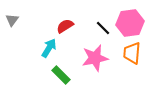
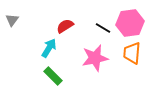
black line: rotated 14 degrees counterclockwise
green rectangle: moved 8 px left, 1 px down
